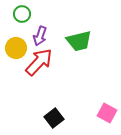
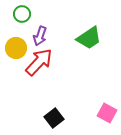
green trapezoid: moved 10 px right, 3 px up; rotated 20 degrees counterclockwise
